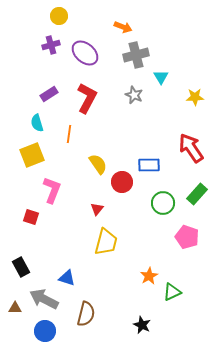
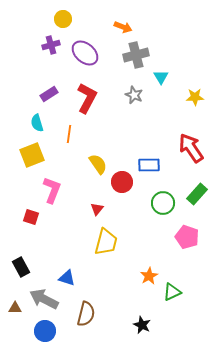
yellow circle: moved 4 px right, 3 px down
